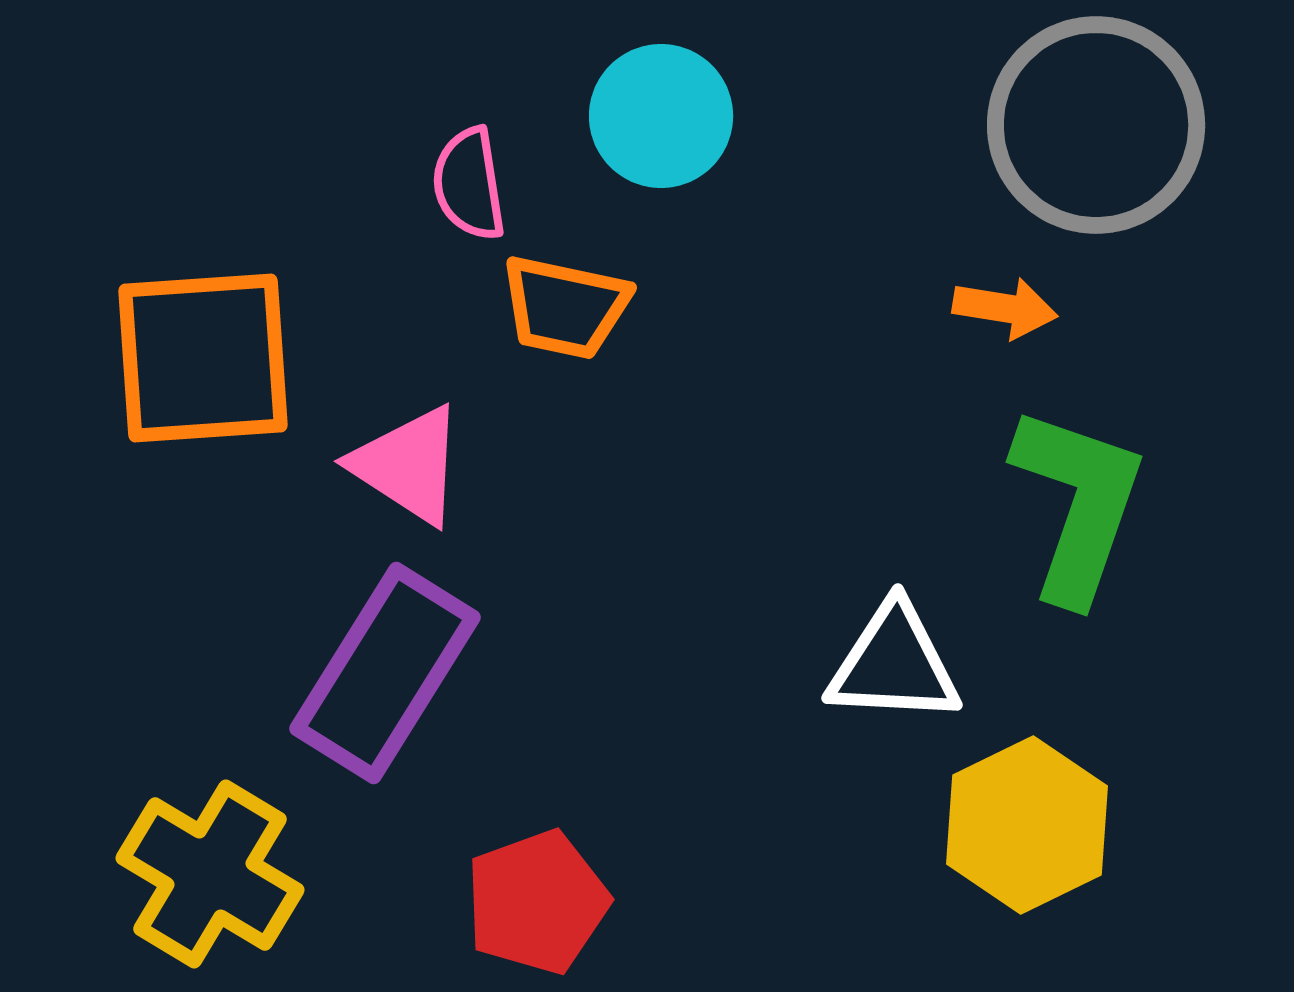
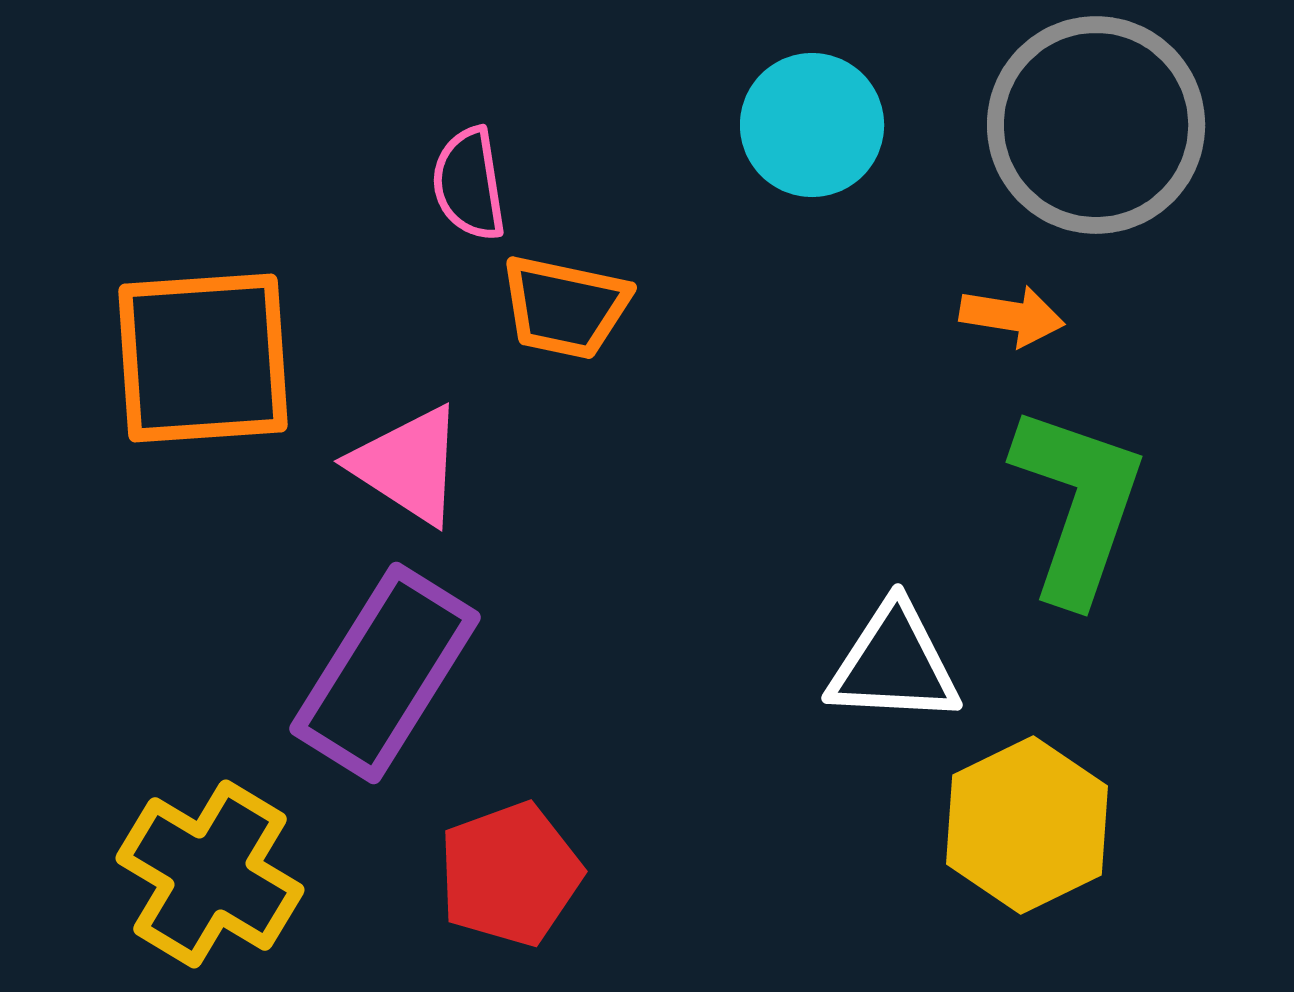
cyan circle: moved 151 px right, 9 px down
orange arrow: moved 7 px right, 8 px down
red pentagon: moved 27 px left, 28 px up
